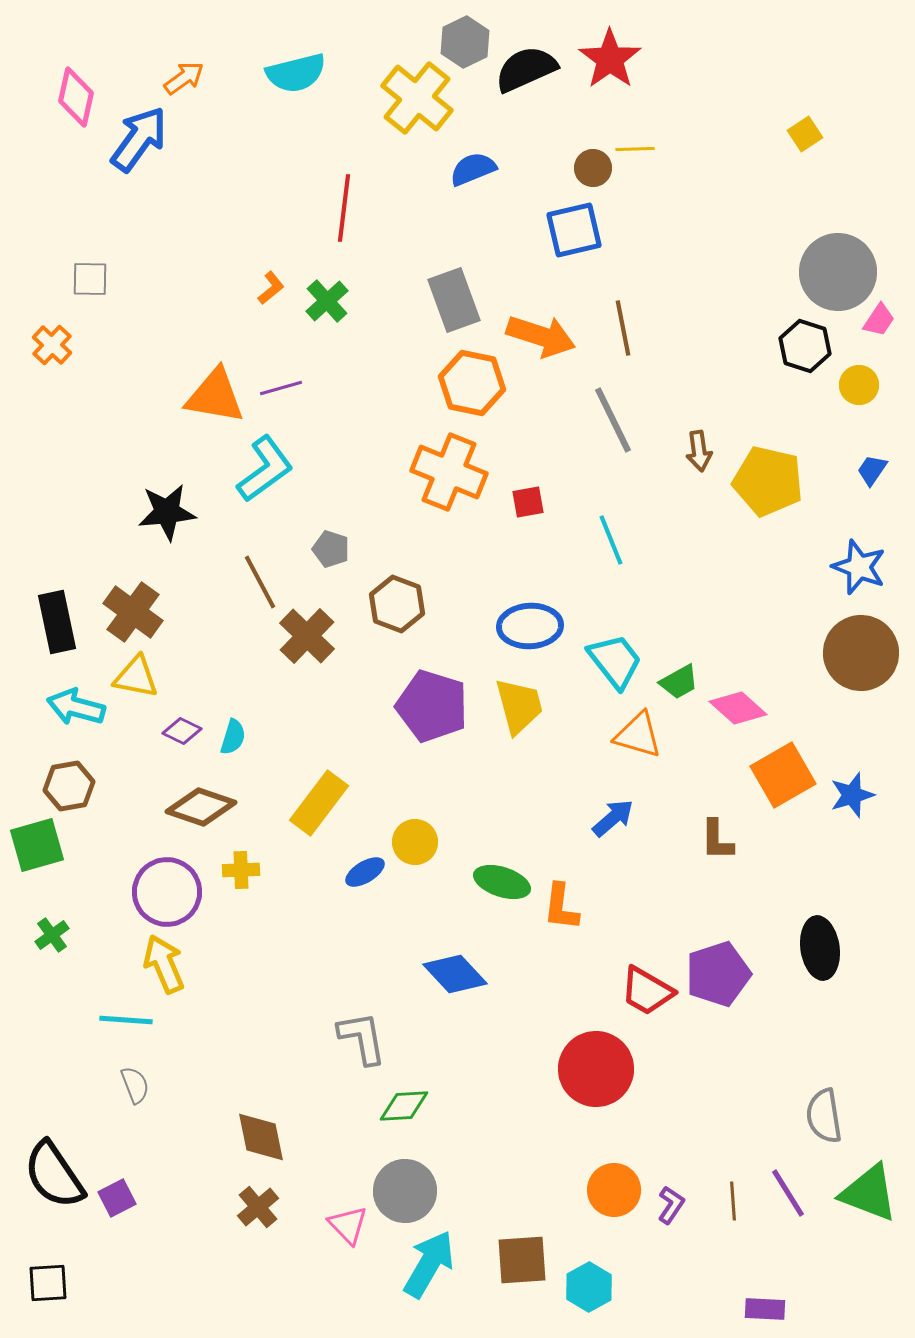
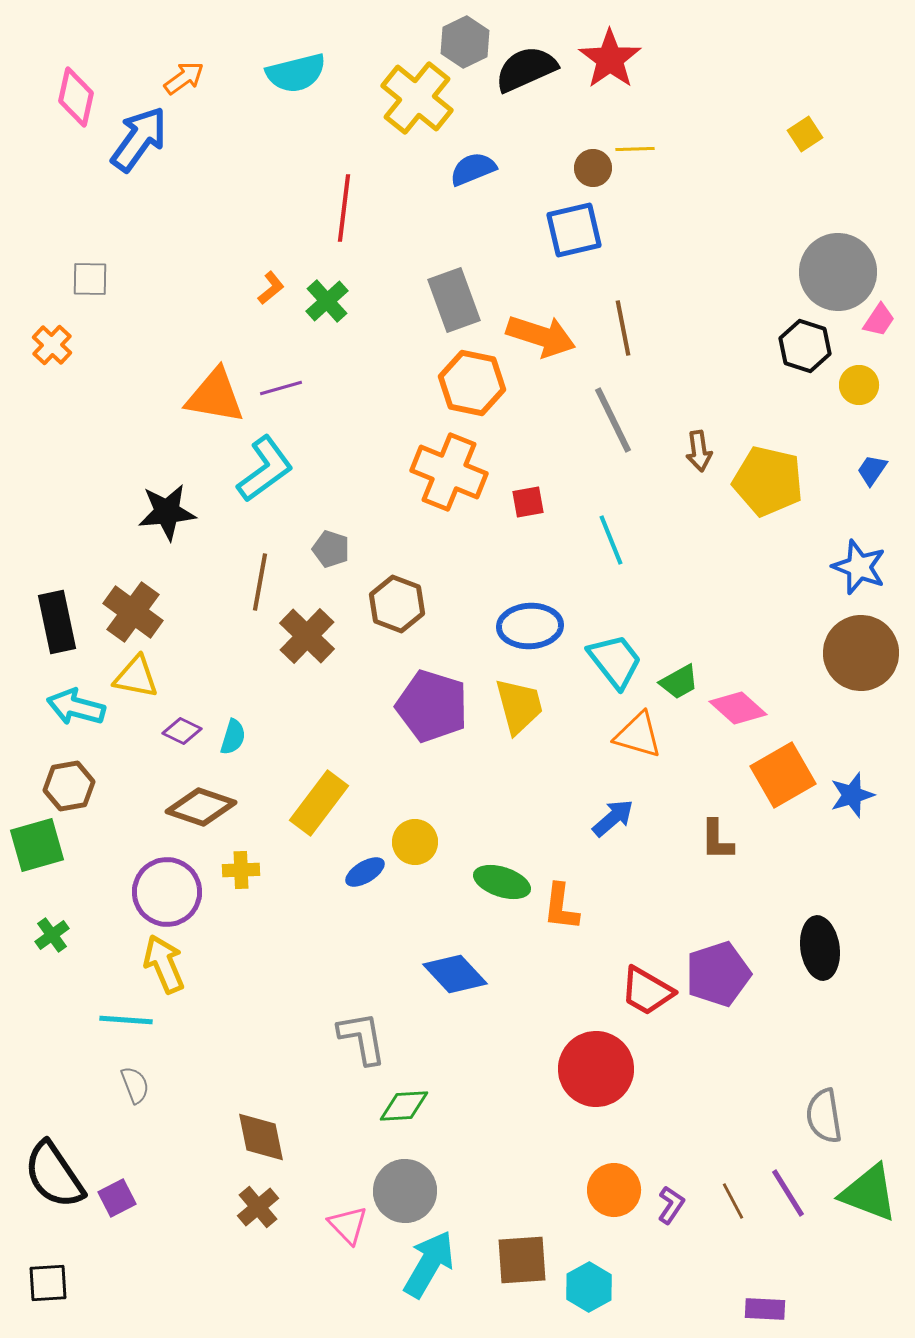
brown line at (260, 582): rotated 38 degrees clockwise
brown line at (733, 1201): rotated 24 degrees counterclockwise
